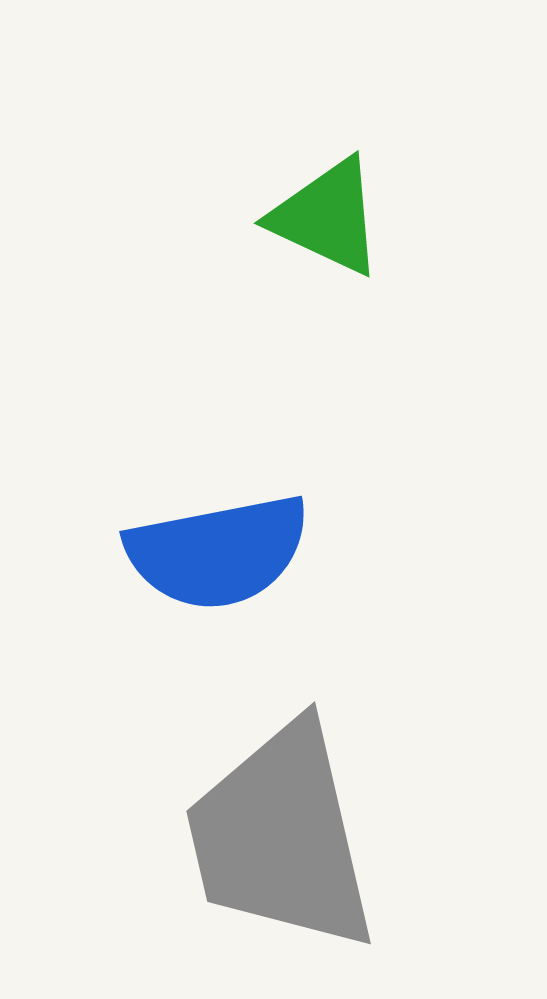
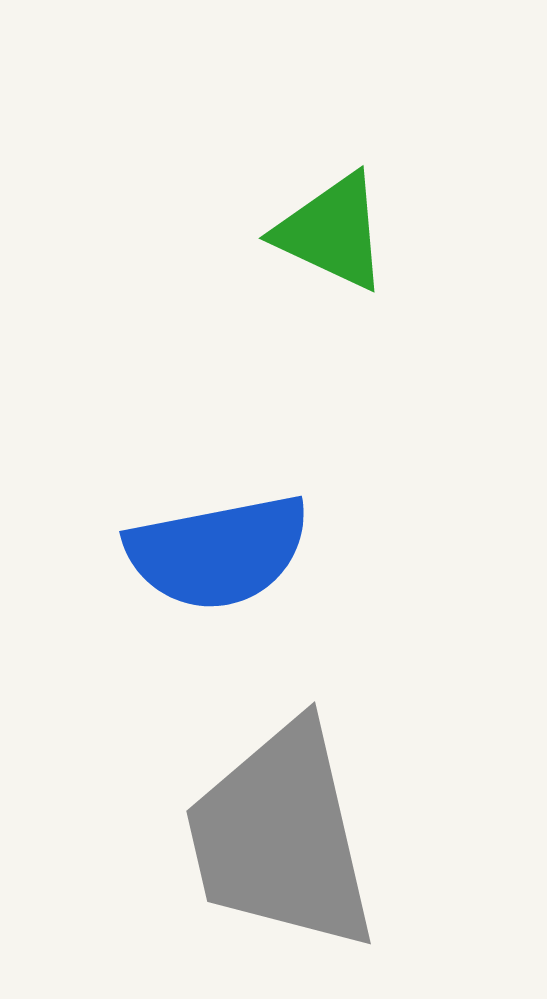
green triangle: moved 5 px right, 15 px down
